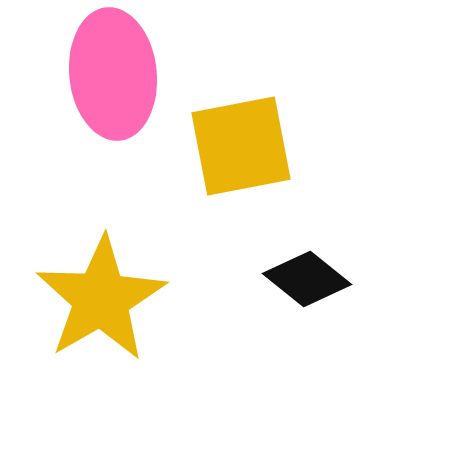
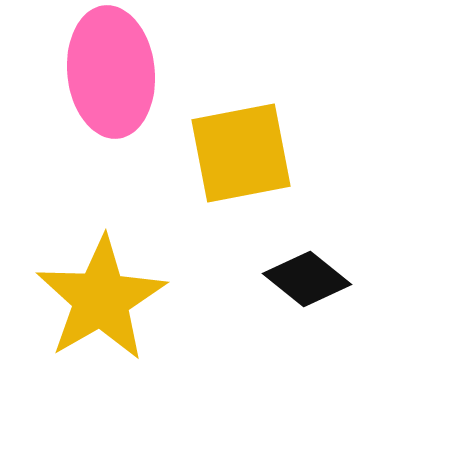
pink ellipse: moved 2 px left, 2 px up
yellow square: moved 7 px down
